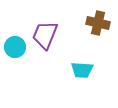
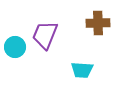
brown cross: rotated 15 degrees counterclockwise
